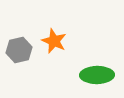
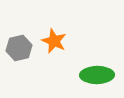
gray hexagon: moved 2 px up
